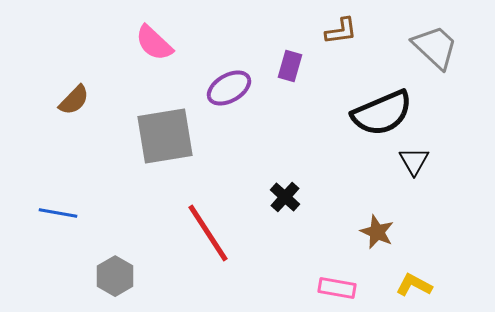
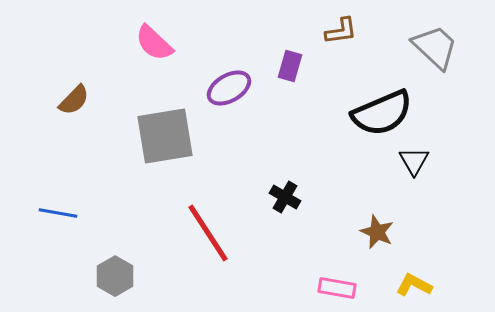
black cross: rotated 12 degrees counterclockwise
